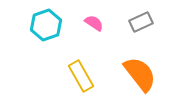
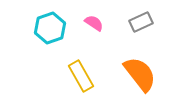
cyan hexagon: moved 4 px right, 3 px down
